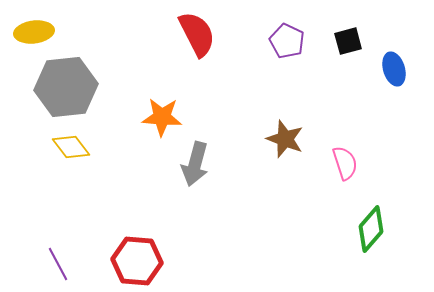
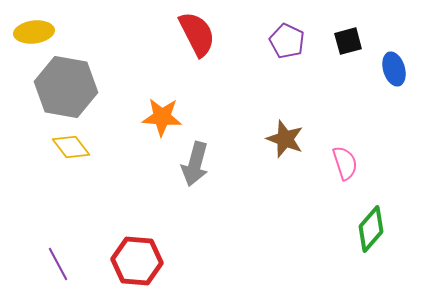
gray hexagon: rotated 16 degrees clockwise
